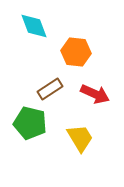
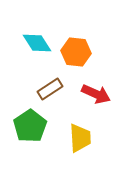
cyan diamond: moved 3 px right, 17 px down; rotated 12 degrees counterclockwise
red arrow: moved 1 px right
green pentagon: moved 3 px down; rotated 24 degrees clockwise
yellow trapezoid: rotated 28 degrees clockwise
